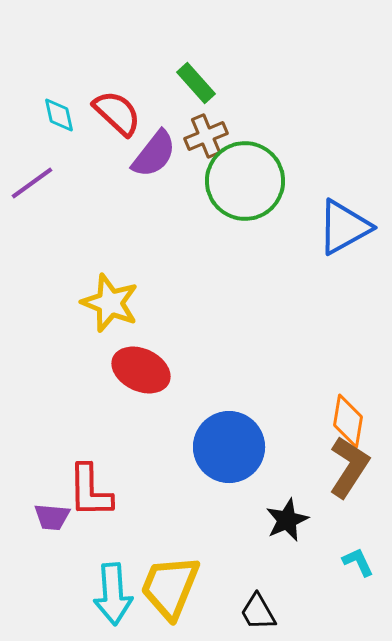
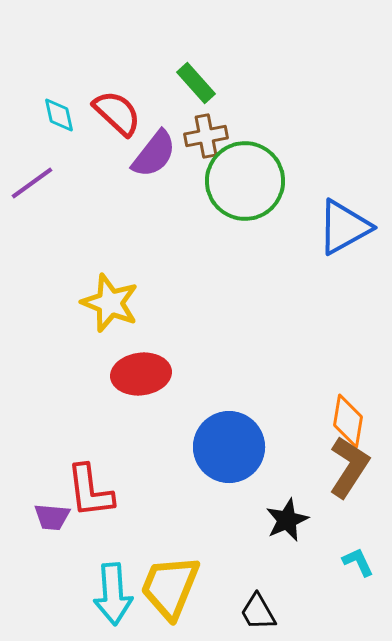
brown cross: rotated 12 degrees clockwise
red ellipse: moved 4 px down; rotated 32 degrees counterclockwise
red L-shape: rotated 6 degrees counterclockwise
